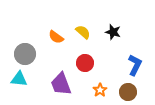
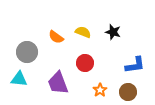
yellow semicircle: rotated 21 degrees counterclockwise
gray circle: moved 2 px right, 2 px up
blue L-shape: rotated 55 degrees clockwise
purple trapezoid: moved 3 px left, 1 px up
